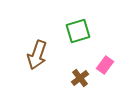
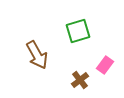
brown arrow: rotated 48 degrees counterclockwise
brown cross: moved 2 px down
